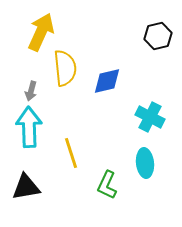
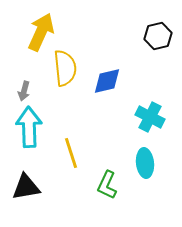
gray arrow: moved 7 px left
